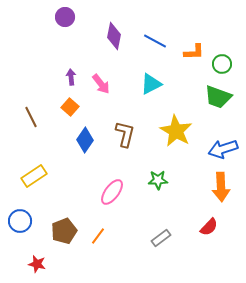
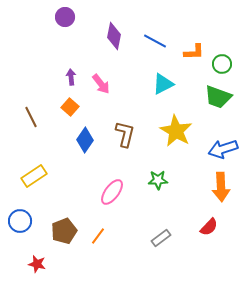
cyan triangle: moved 12 px right
